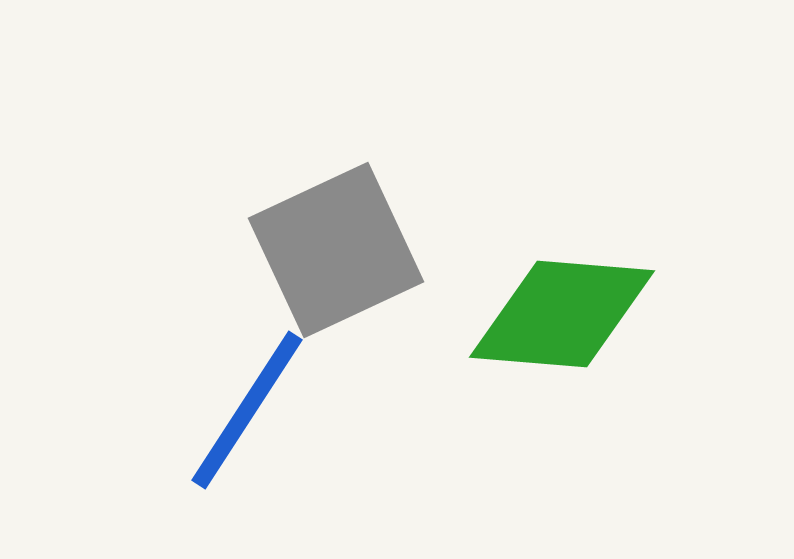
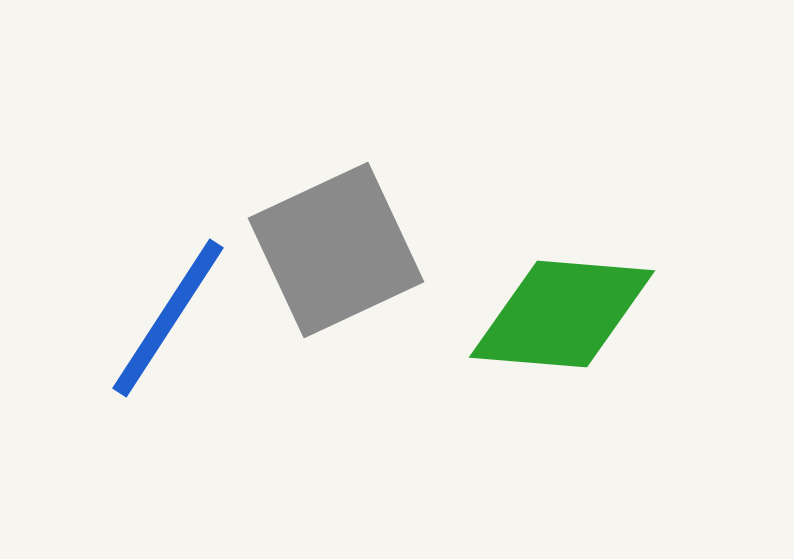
blue line: moved 79 px left, 92 px up
